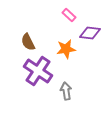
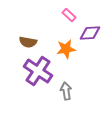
purple diamond: rotated 10 degrees counterclockwise
brown semicircle: rotated 54 degrees counterclockwise
